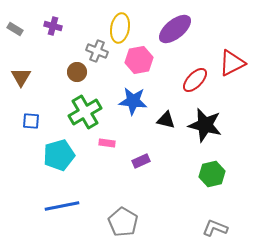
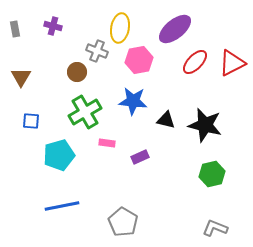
gray rectangle: rotated 49 degrees clockwise
red ellipse: moved 18 px up
purple rectangle: moved 1 px left, 4 px up
